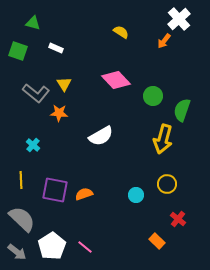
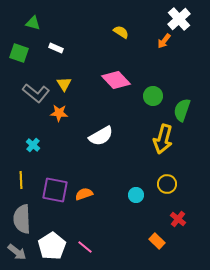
green square: moved 1 px right, 2 px down
gray semicircle: rotated 136 degrees counterclockwise
